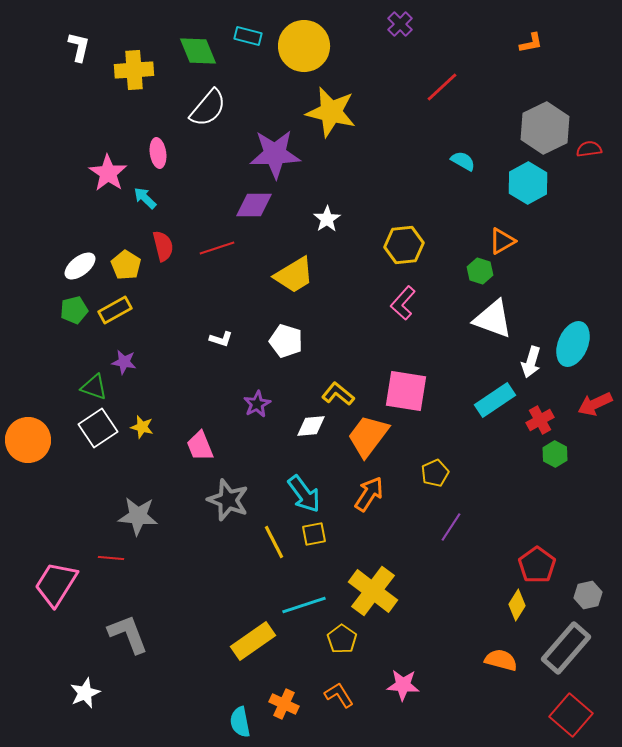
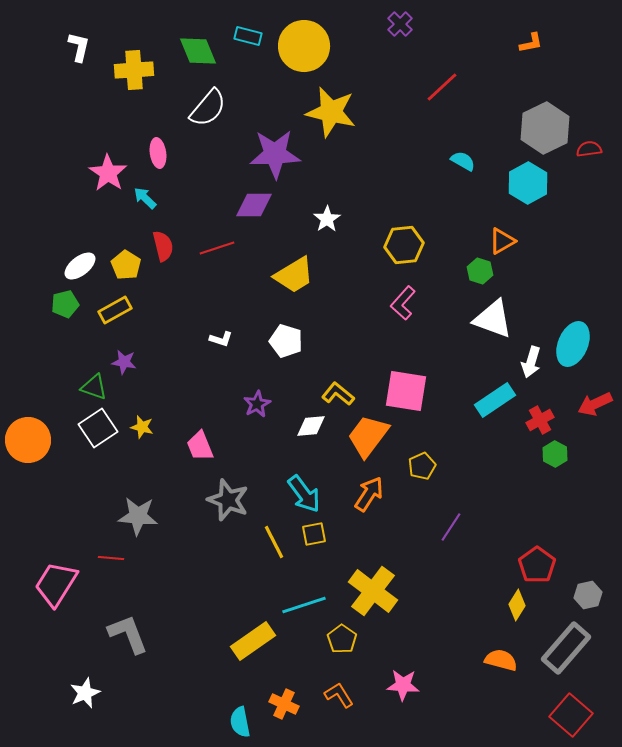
green pentagon at (74, 310): moved 9 px left, 6 px up
yellow pentagon at (435, 473): moved 13 px left, 7 px up
